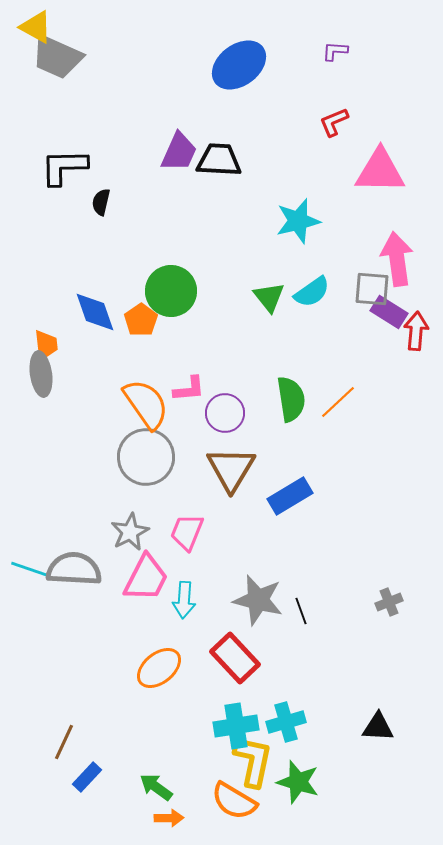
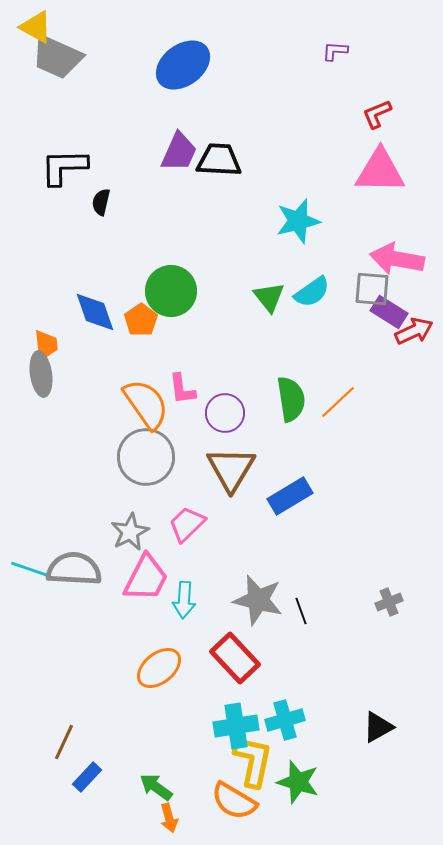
blue ellipse at (239, 65): moved 56 px left
red L-shape at (334, 122): moved 43 px right, 8 px up
pink arrow at (397, 259): rotated 72 degrees counterclockwise
red arrow at (416, 331): moved 2 px left; rotated 60 degrees clockwise
pink L-shape at (189, 389): moved 7 px left; rotated 88 degrees clockwise
pink trapezoid at (187, 532): moved 8 px up; rotated 24 degrees clockwise
cyan cross at (286, 722): moved 1 px left, 2 px up
black triangle at (378, 727): rotated 32 degrees counterclockwise
orange arrow at (169, 818): rotated 76 degrees clockwise
